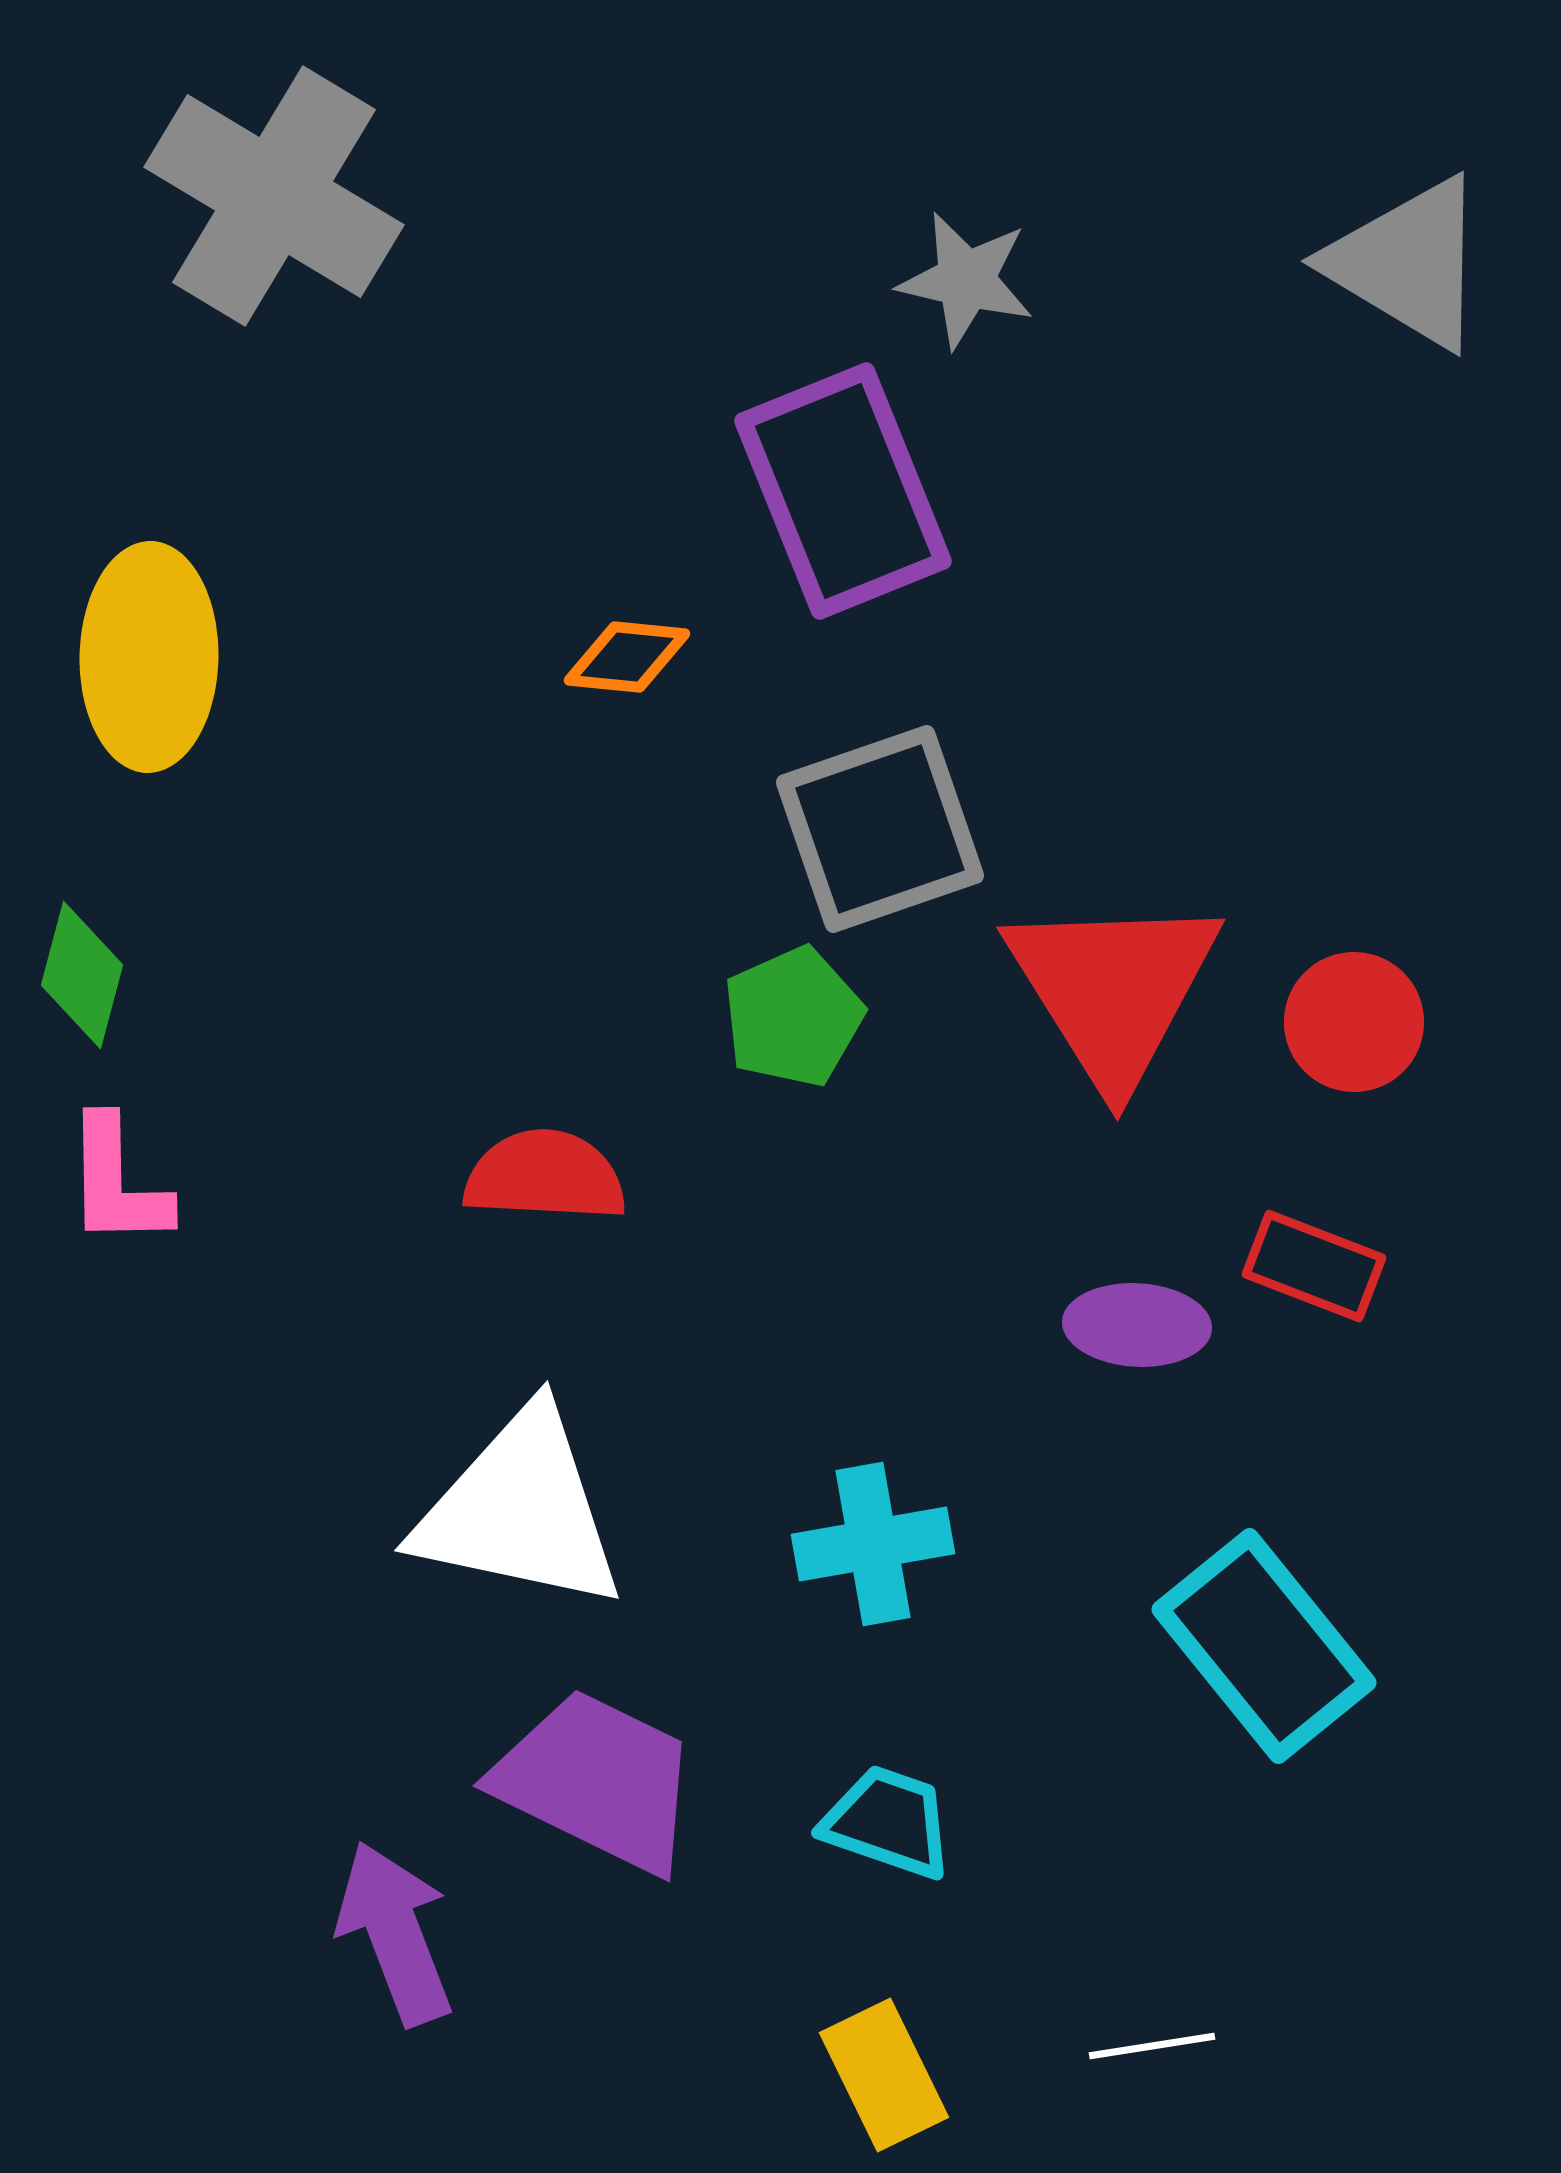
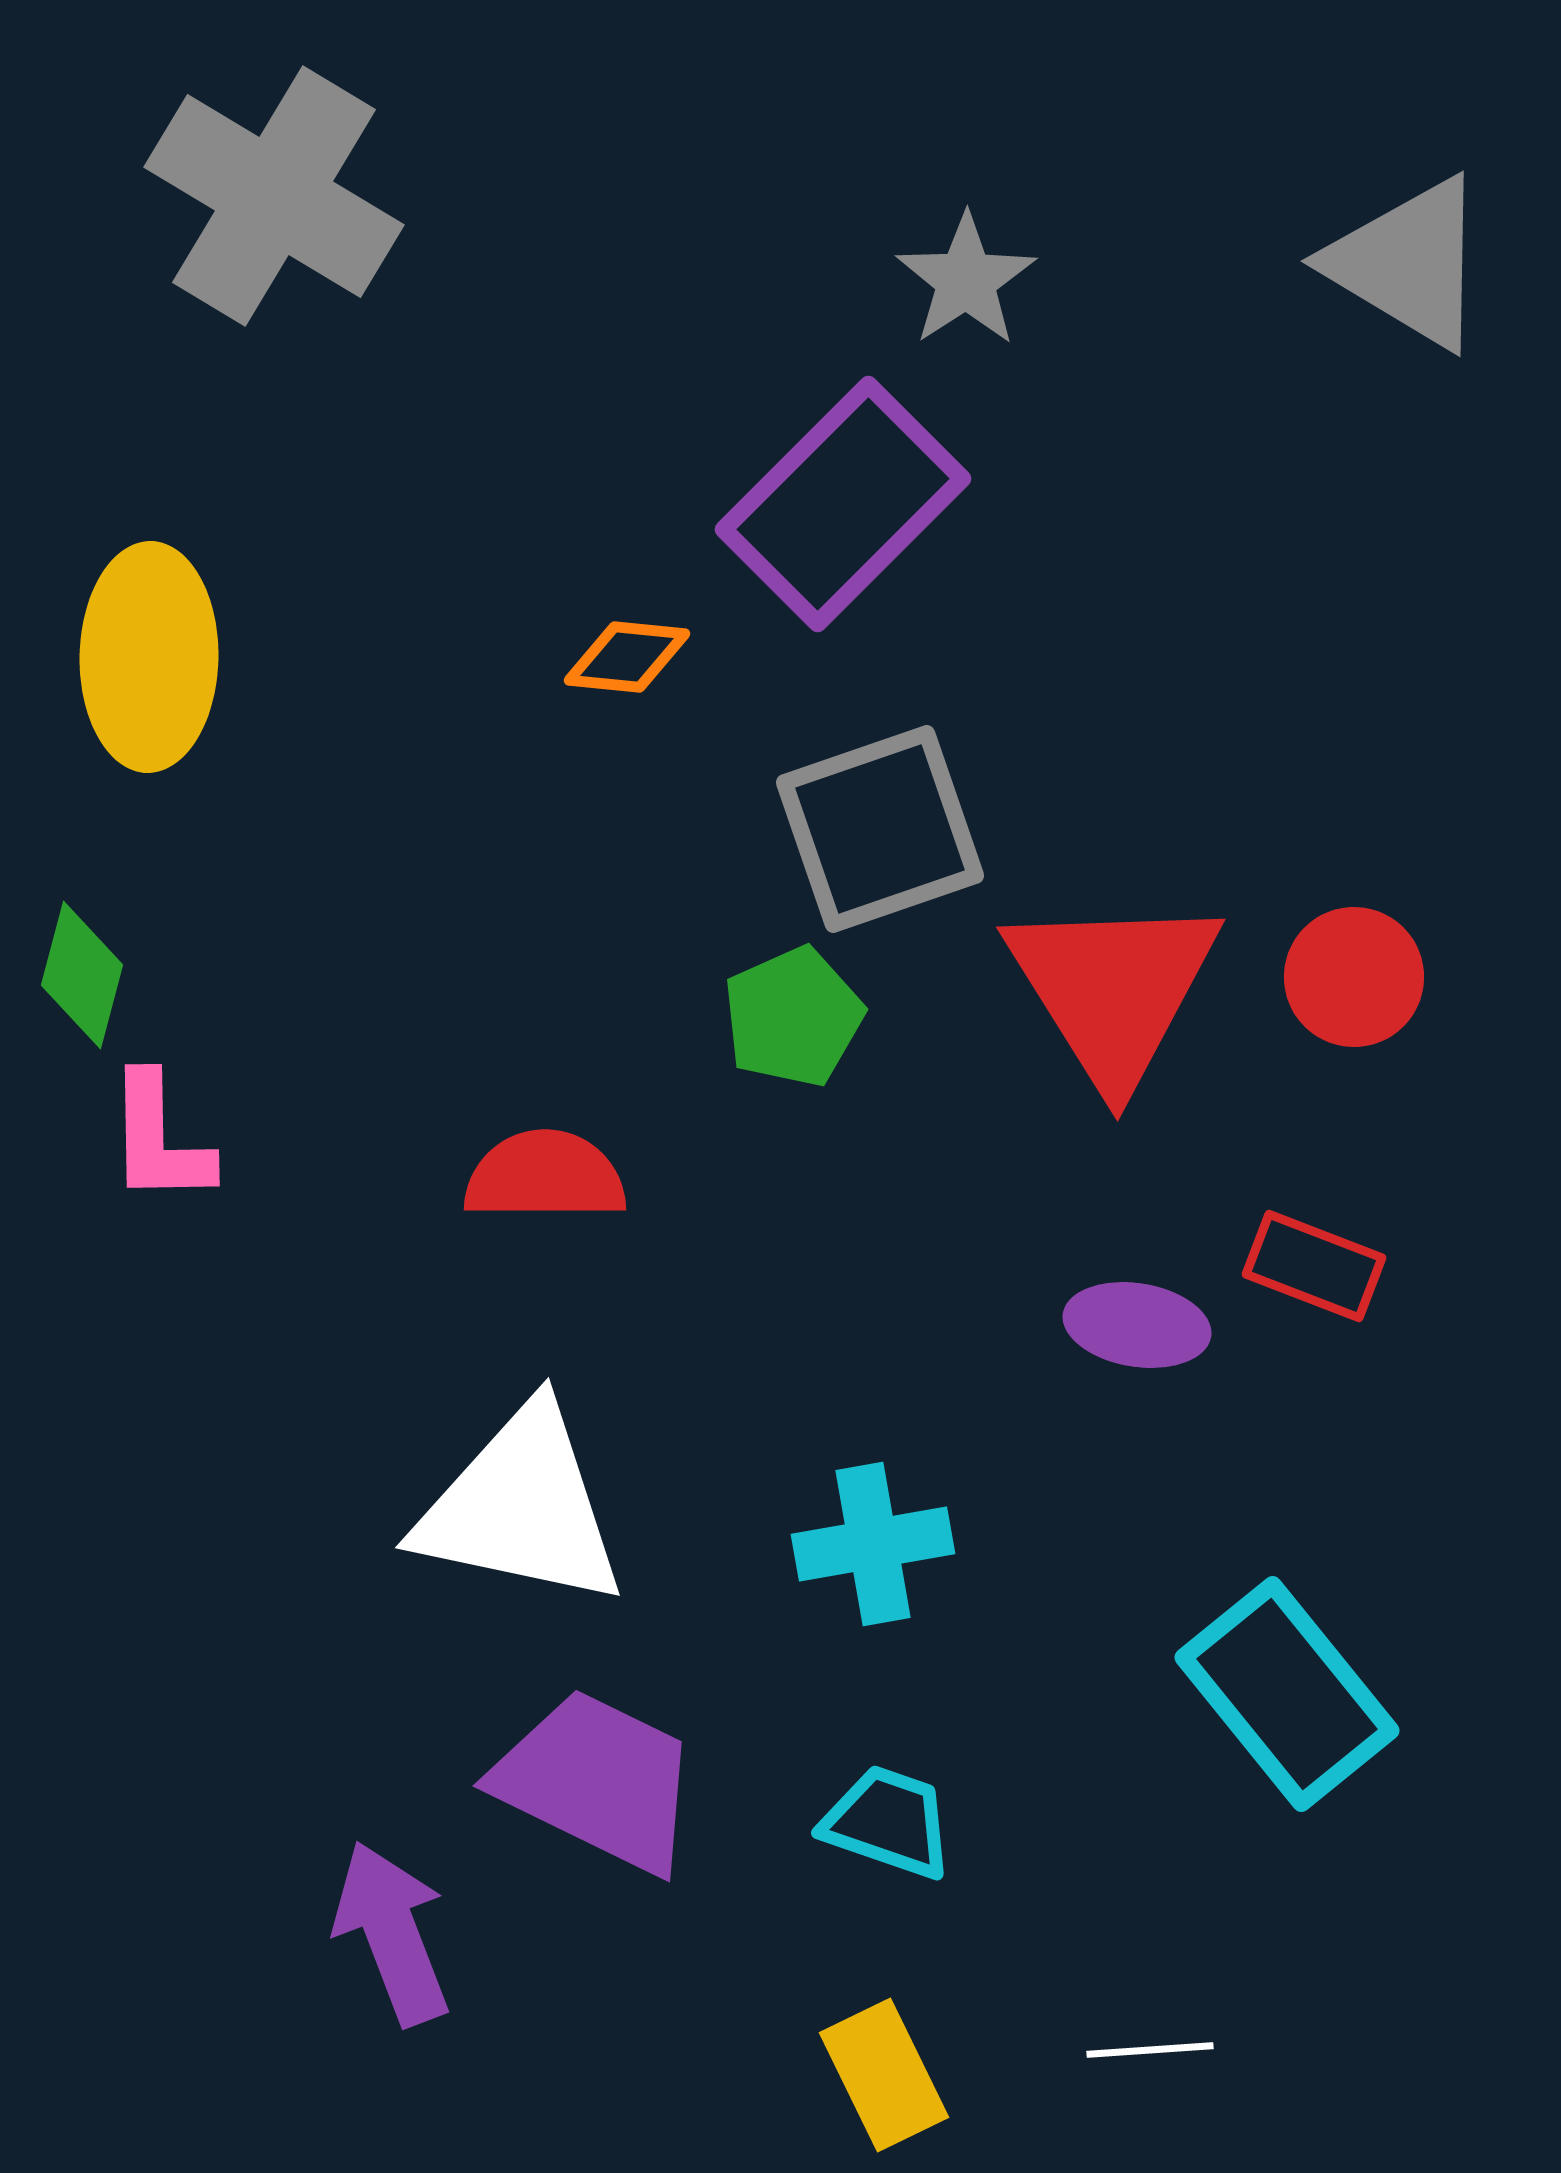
gray star: rotated 26 degrees clockwise
purple rectangle: moved 13 px down; rotated 67 degrees clockwise
red circle: moved 45 px up
red semicircle: rotated 3 degrees counterclockwise
pink L-shape: moved 42 px right, 43 px up
purple ellipse: rotated 6 degrees clockwise
white triangle: moved 1 px right, 3 px up
cyan rectangle: moved 23 px right, 48 px down
purple arrow: moved 3 px left
white line: moved 2 px left, 4 px down; rotated 5 degrees clockwise
